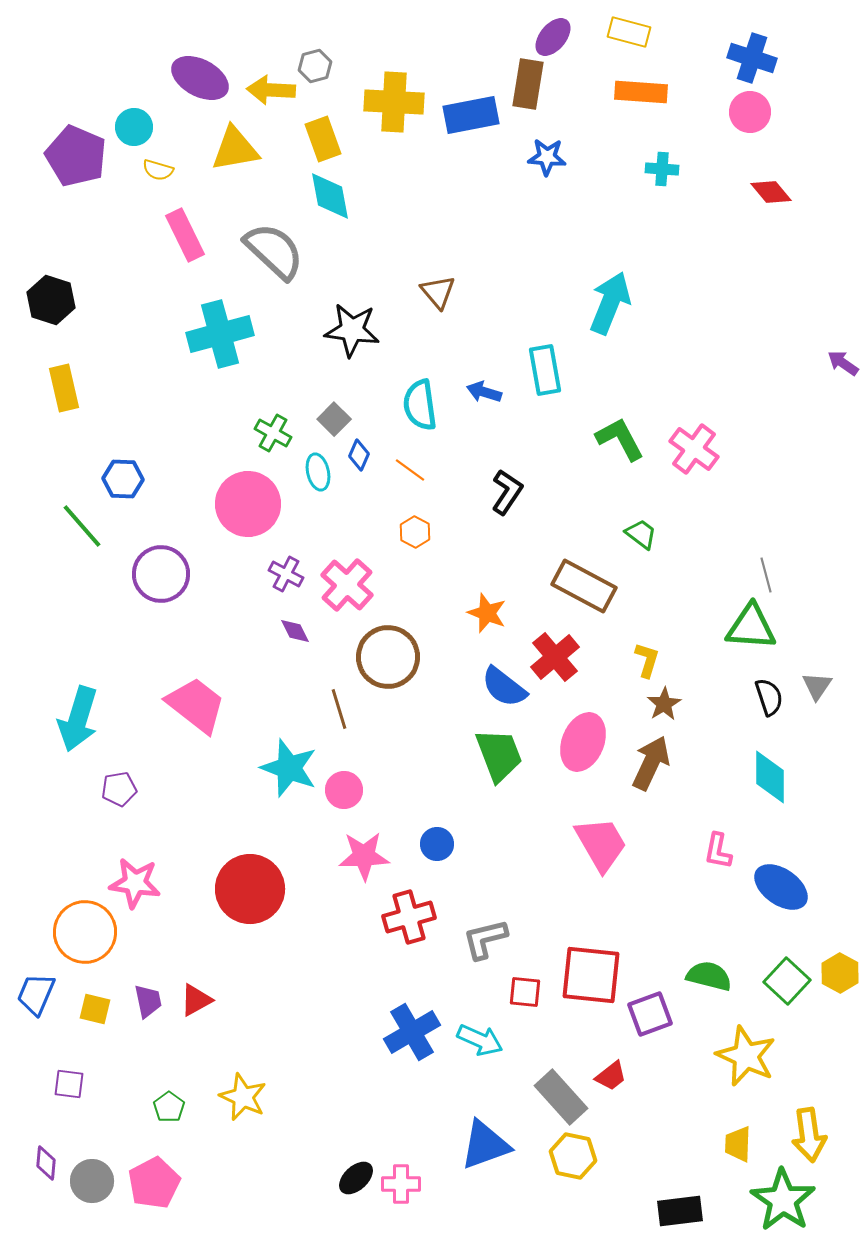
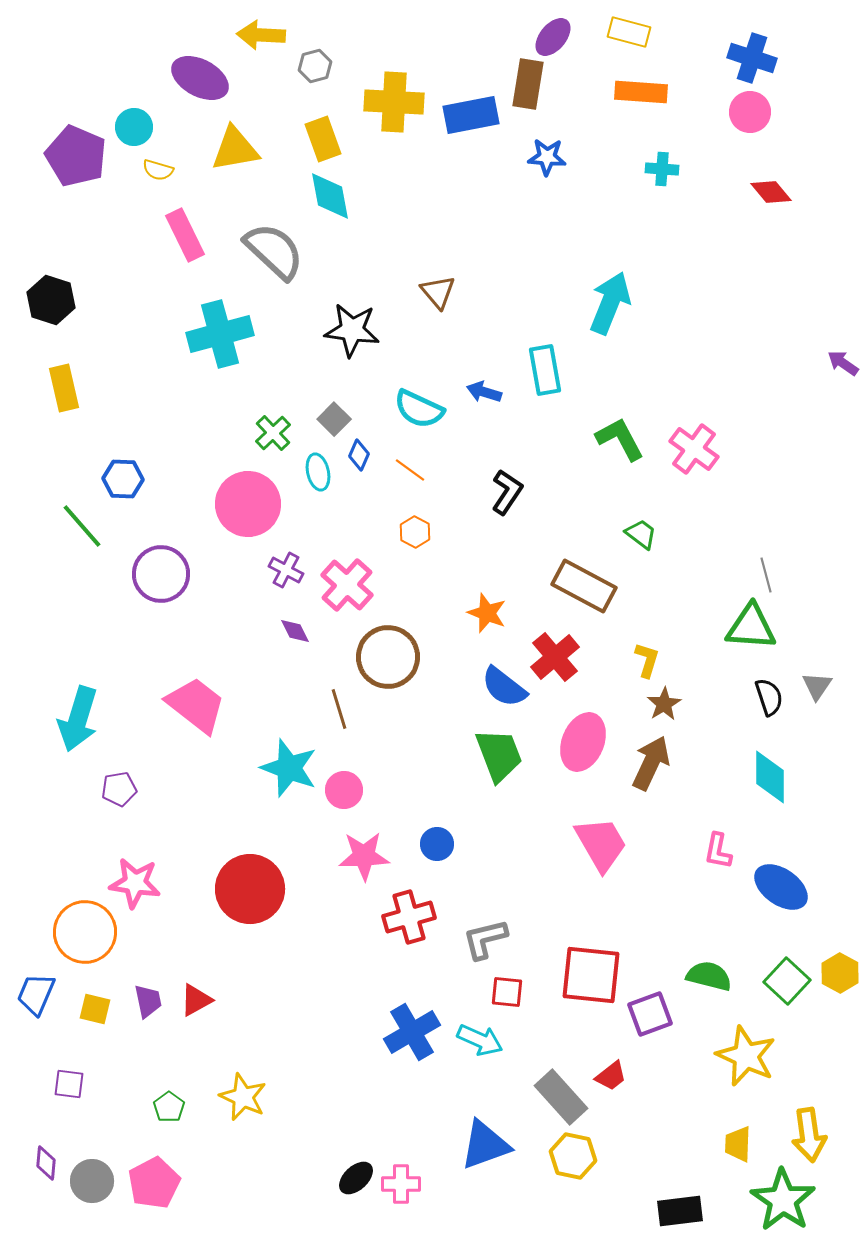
yellow arrow at (271, 90): moved 10 px left, 55 px up
cyan semicircle at (420, 405): moved 1 px left, 4 px down; rotated 57 degrees counterclockwise
green cross at (273, 433): rotated 18 degrees clockwise
purple cross at (286, 574): moved 4 px up
red square at (525, 992): moved 18 px left
